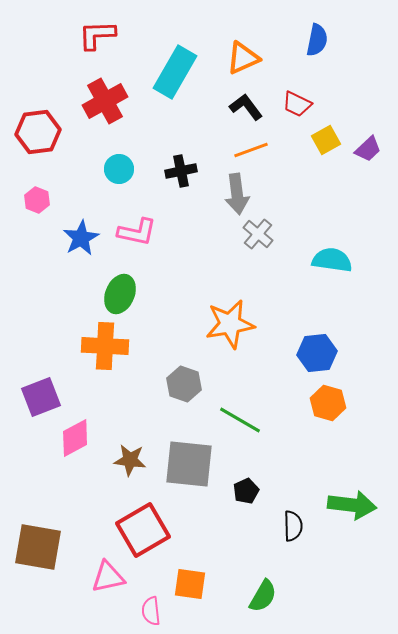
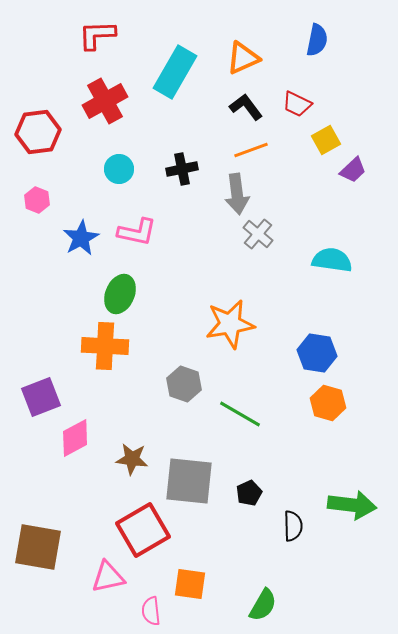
purple trapezoid: moved 15 px left, 21 px down
black cross: moved 1 px right, 2 px up
blue hexagon: rotated 15 degrees clockwise
green line: moved 6 px up
brown star: moved 2 px right, 1 px up
gray square: moved 17 px down
black pentagon: moved 3 px right, 2 px down
green semicircle: moved 9 px down
